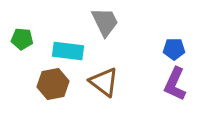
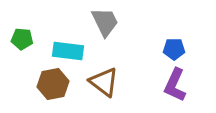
purple L-shape: moved 1 px down
